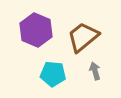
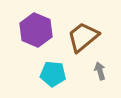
gray arrow: moved 5 px right
